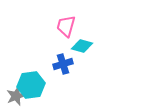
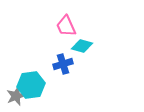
pink trapezoid: rotated 40 degrees counterclockwise
